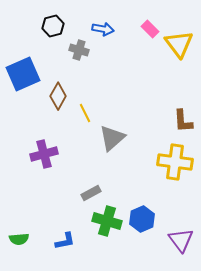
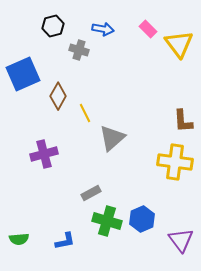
pink rectangle: moved 2 px left
